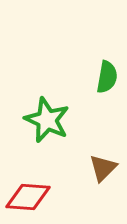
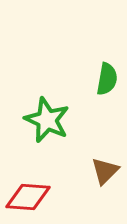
green semicircle: moved 2 px down
brown triangle: moved 2 px right, 3 px down
